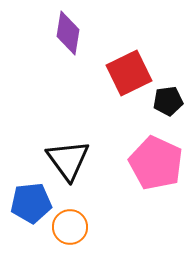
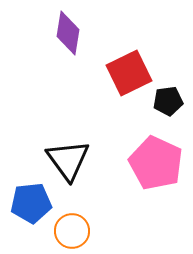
orange circle: moved 2 px right, 4 px down
